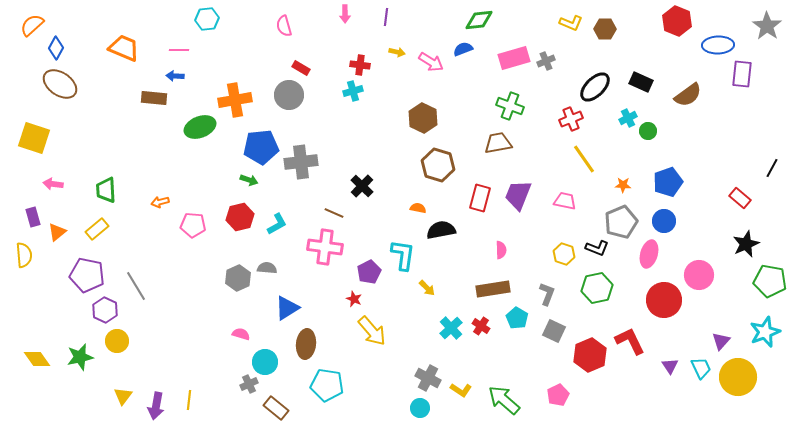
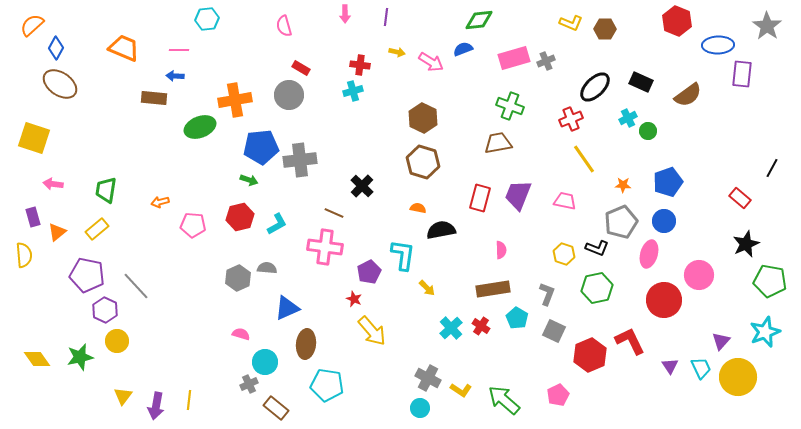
gray cross at (301, 162): moved 1 px left, 2 px up
brown hexagon at (438, 165): moved 15 px left, 3 px up
green trapezoid at (106, 190): rotated 12 degrees clockwise
gray line at (136, 286): rotated 12 degrees counterclockwise
blue triangle at (287, 308): rotated 8 degrees clockwise
